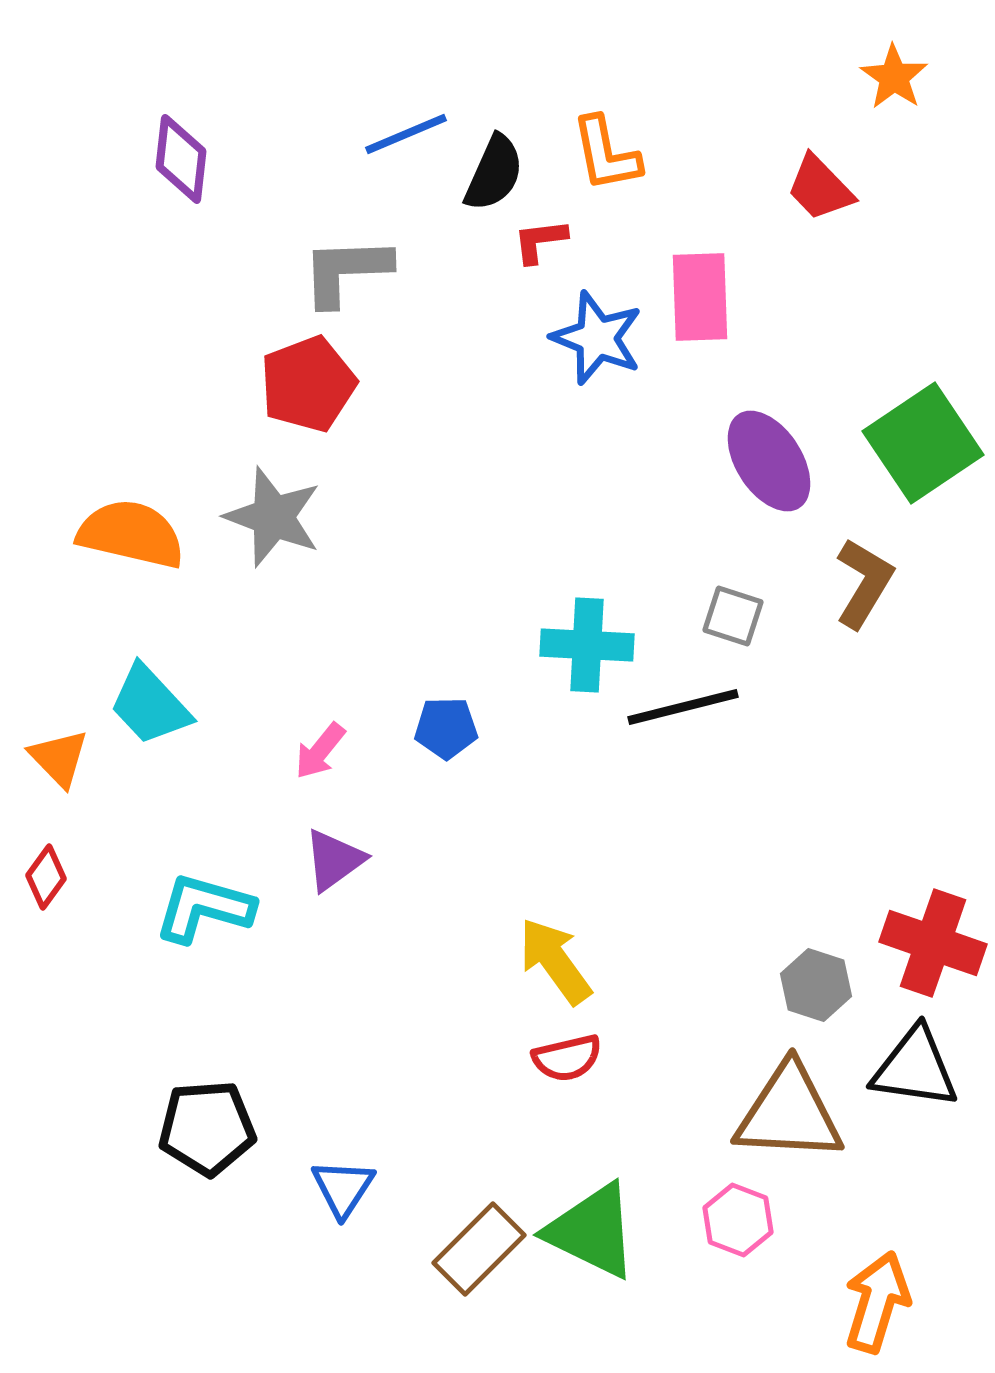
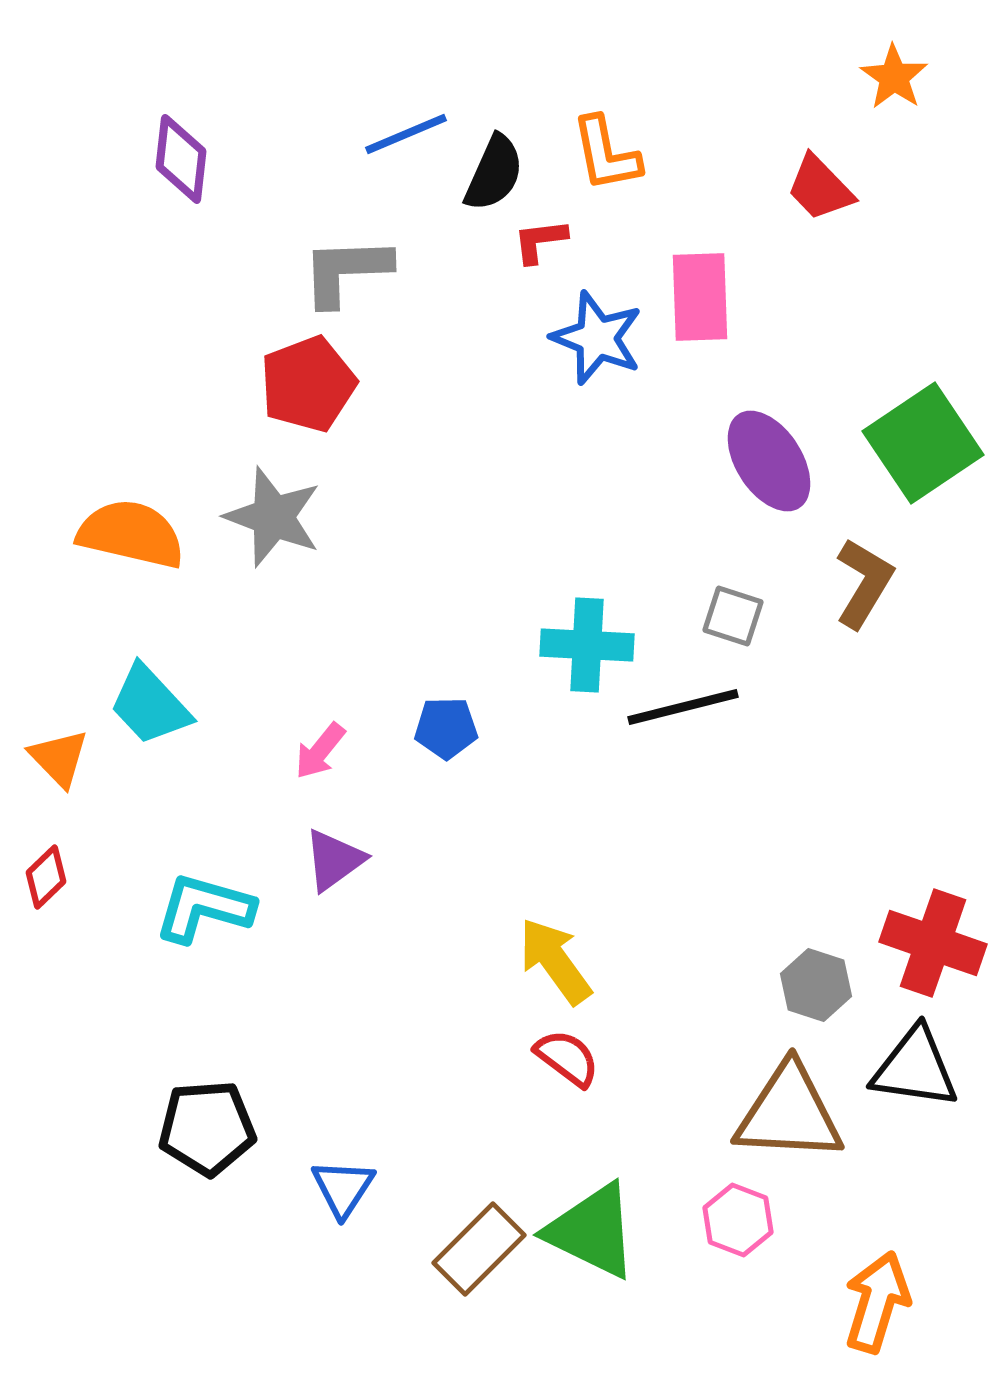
red diamond: rotated 10 degrees clockwise
red semicircle: rotated 130 degrees counterclockwise
